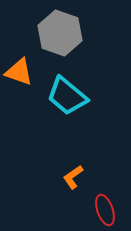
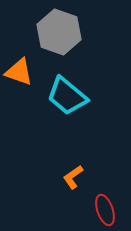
gray hexagon: moved 1 px left, 1 px up
